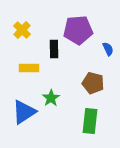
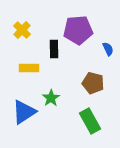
green rectangle: rotated 35 degrees counterclockwise
